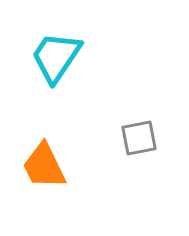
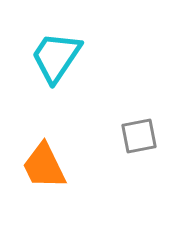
gray square: moved 2 px up
